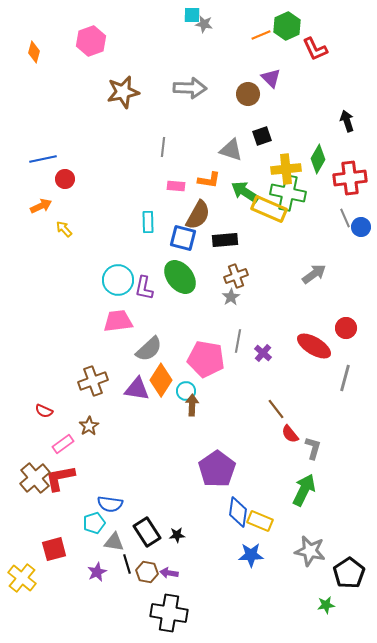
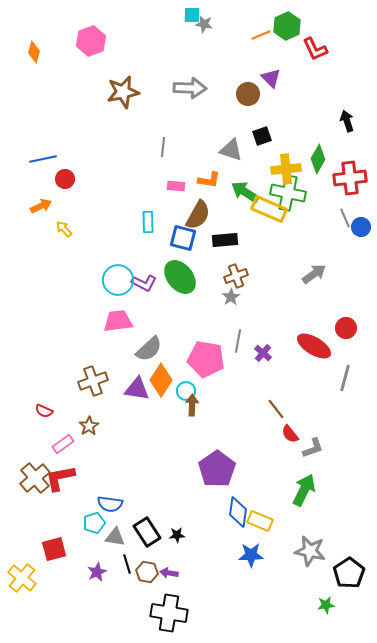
purple L-shape at (144, 288): moved 5 px up; rotated 75 degrees counterclockwise
gray L-shape at (313, 448): rotated 55 degrees clockwise
gray triangle at (114, 542): moved 1 px right, 5 px up
